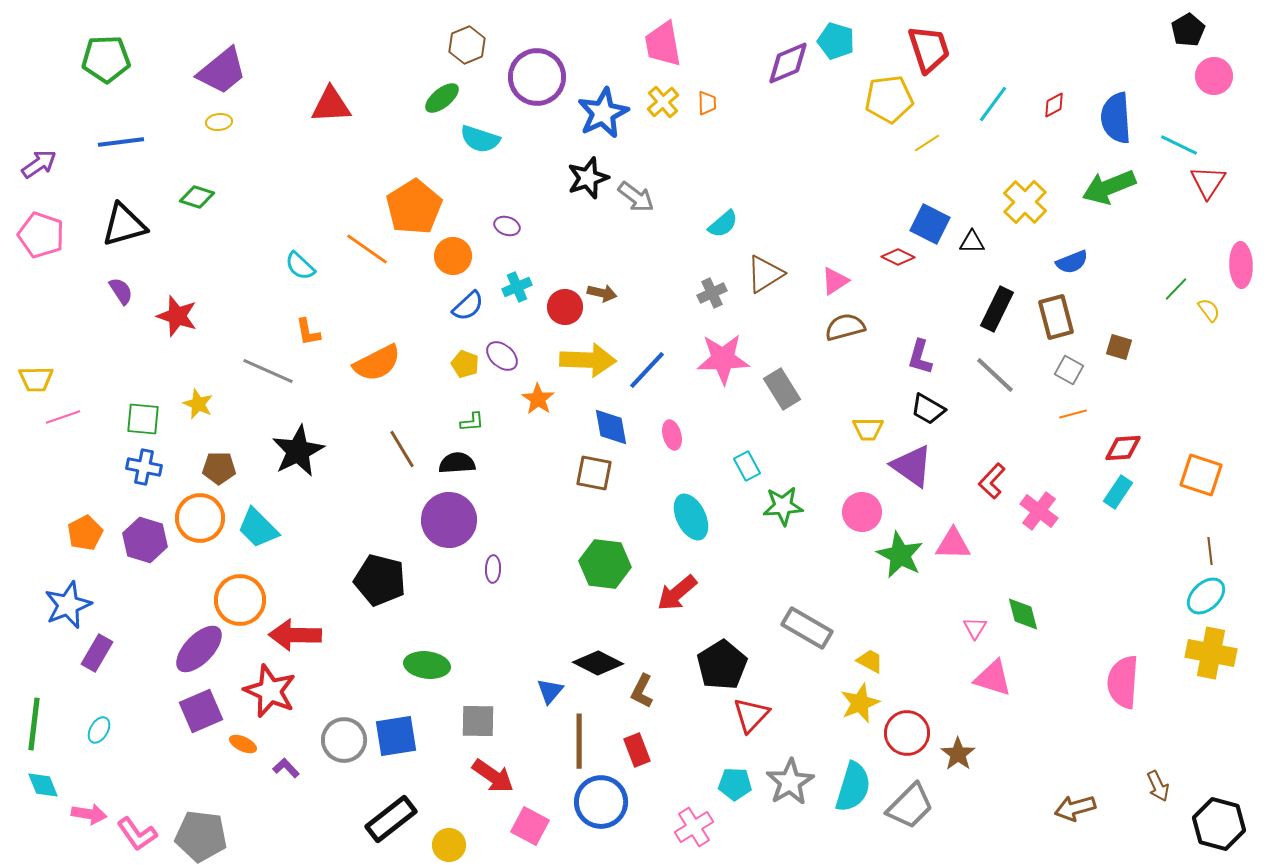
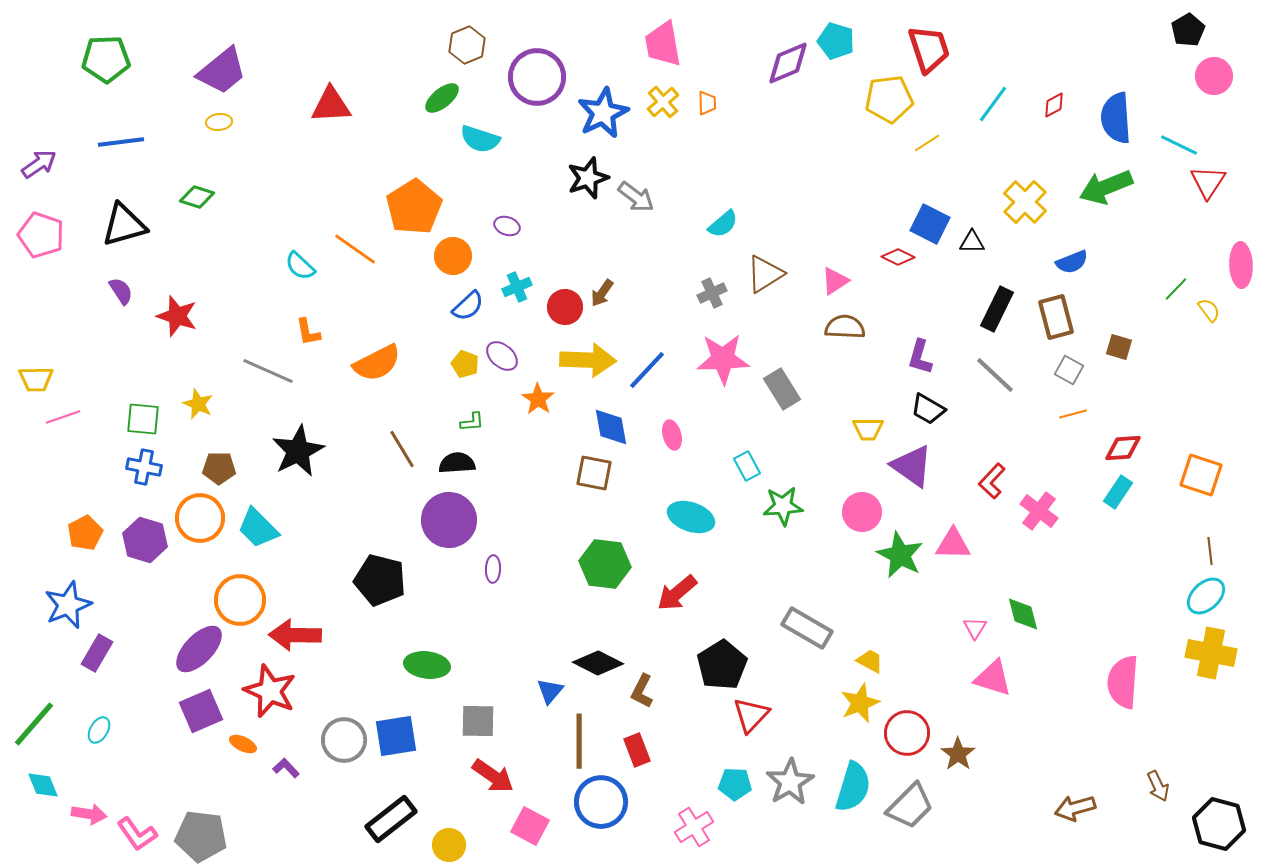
green arrow at (1109, 187): moved 3 px left
orange line at (367, 249): moved 12 px left
brown arrow at (602, 293): rotated 112 degrees clockwise
brown semicircle at (845, 327): rotated 18 degrees clockwise
cyan ellipse at (691, 517): rotated 45 degrees counterclockwise
green line at (34, 724): rotated 34 degrees clockwise
